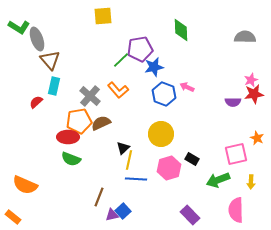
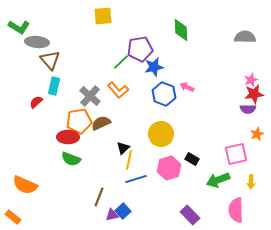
gray ellipse: moved 3 px down; rotated 65 degrees counterclockwise
green line: moved 2 px down
purple semicircle: moved 15 px right, 7 px down
orange star: moved 4 px up; rotated 24 degrees clockwise
blue line: rotated 20 degrees counterclockwise
